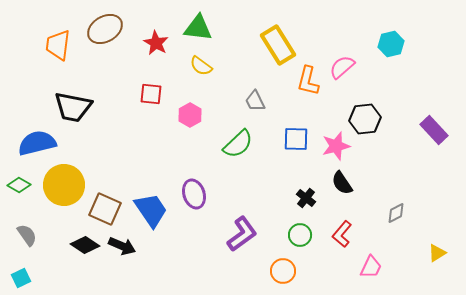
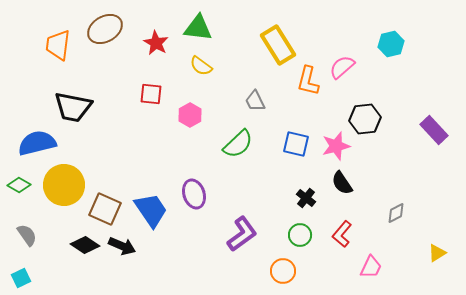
blue square: moved 5 px down; rotated 12 degrees clockwise
